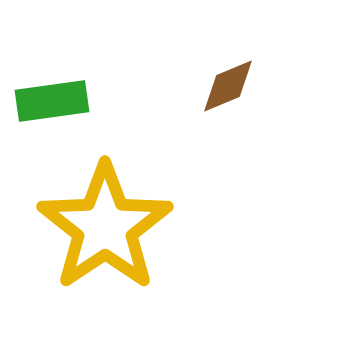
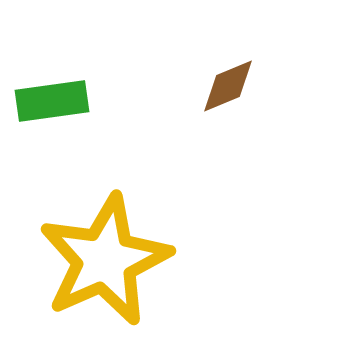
yellow star: moved 33 px down; rotated 10 degrees clockwise
